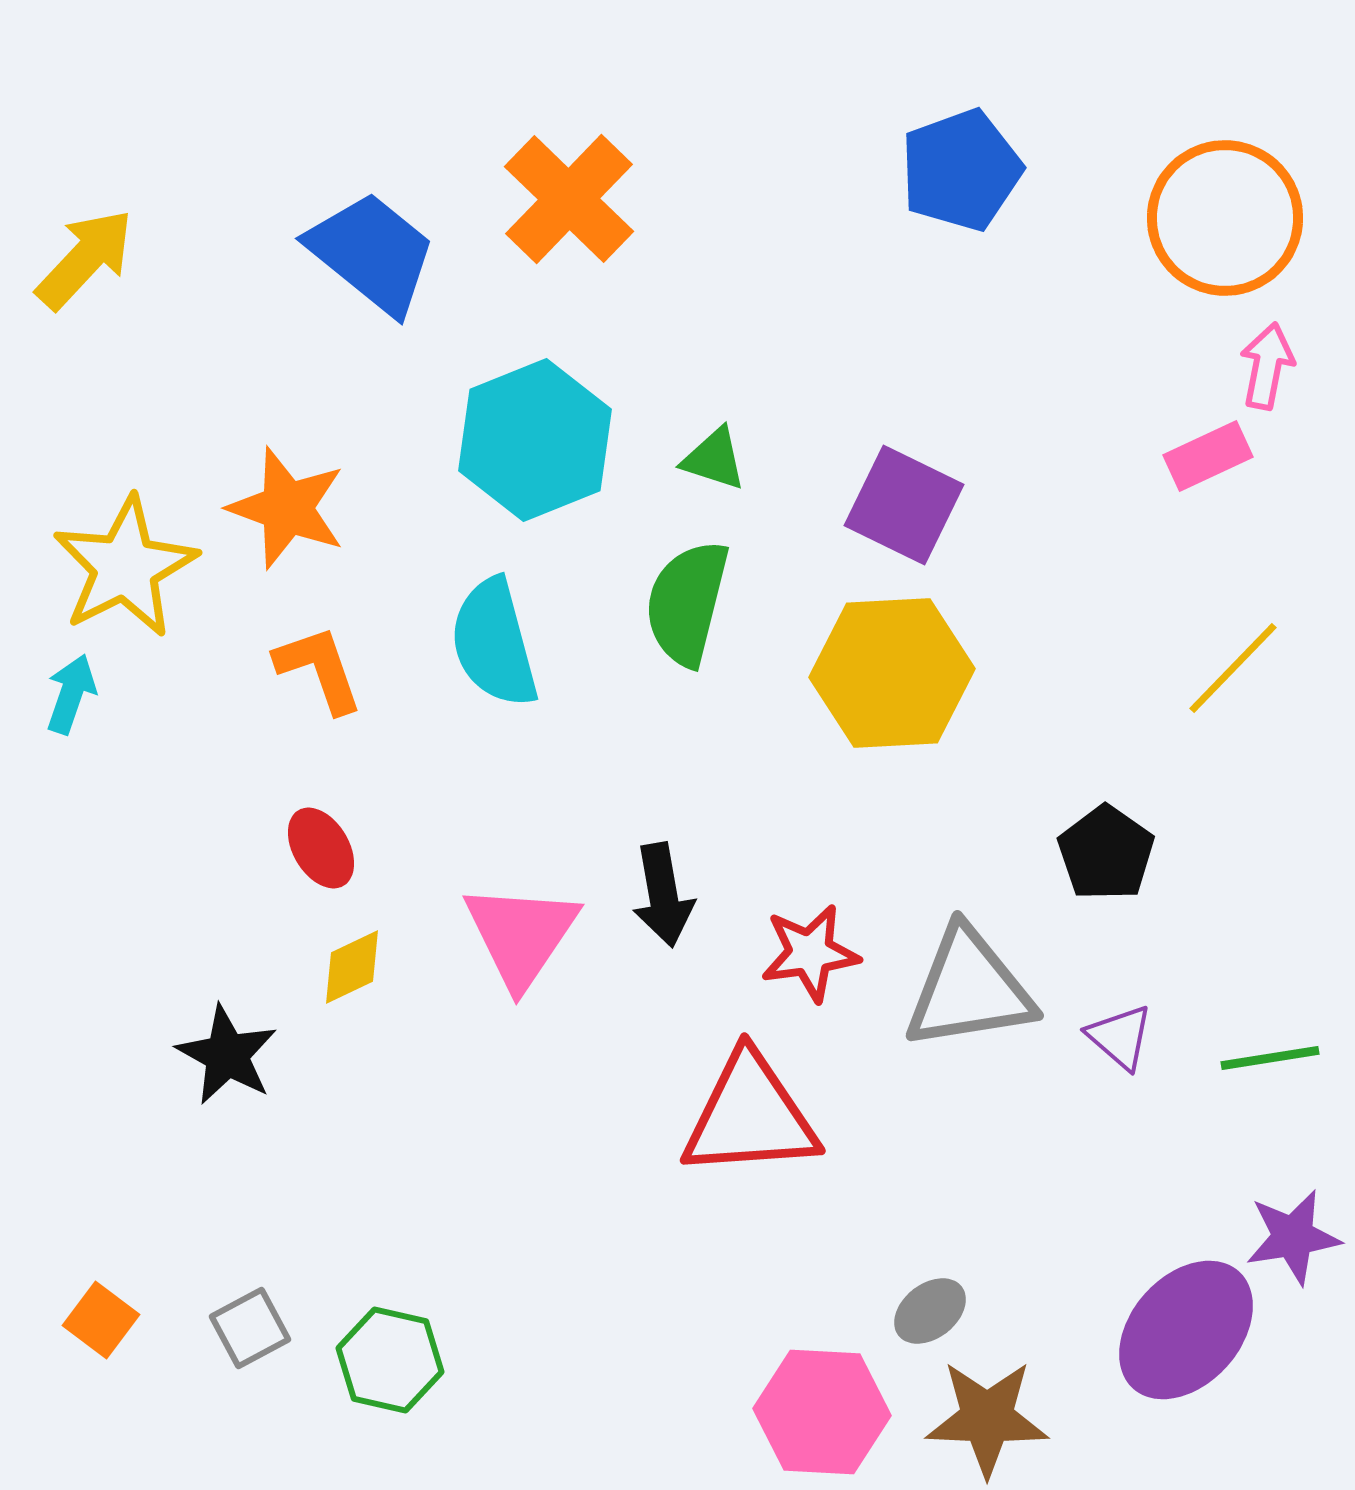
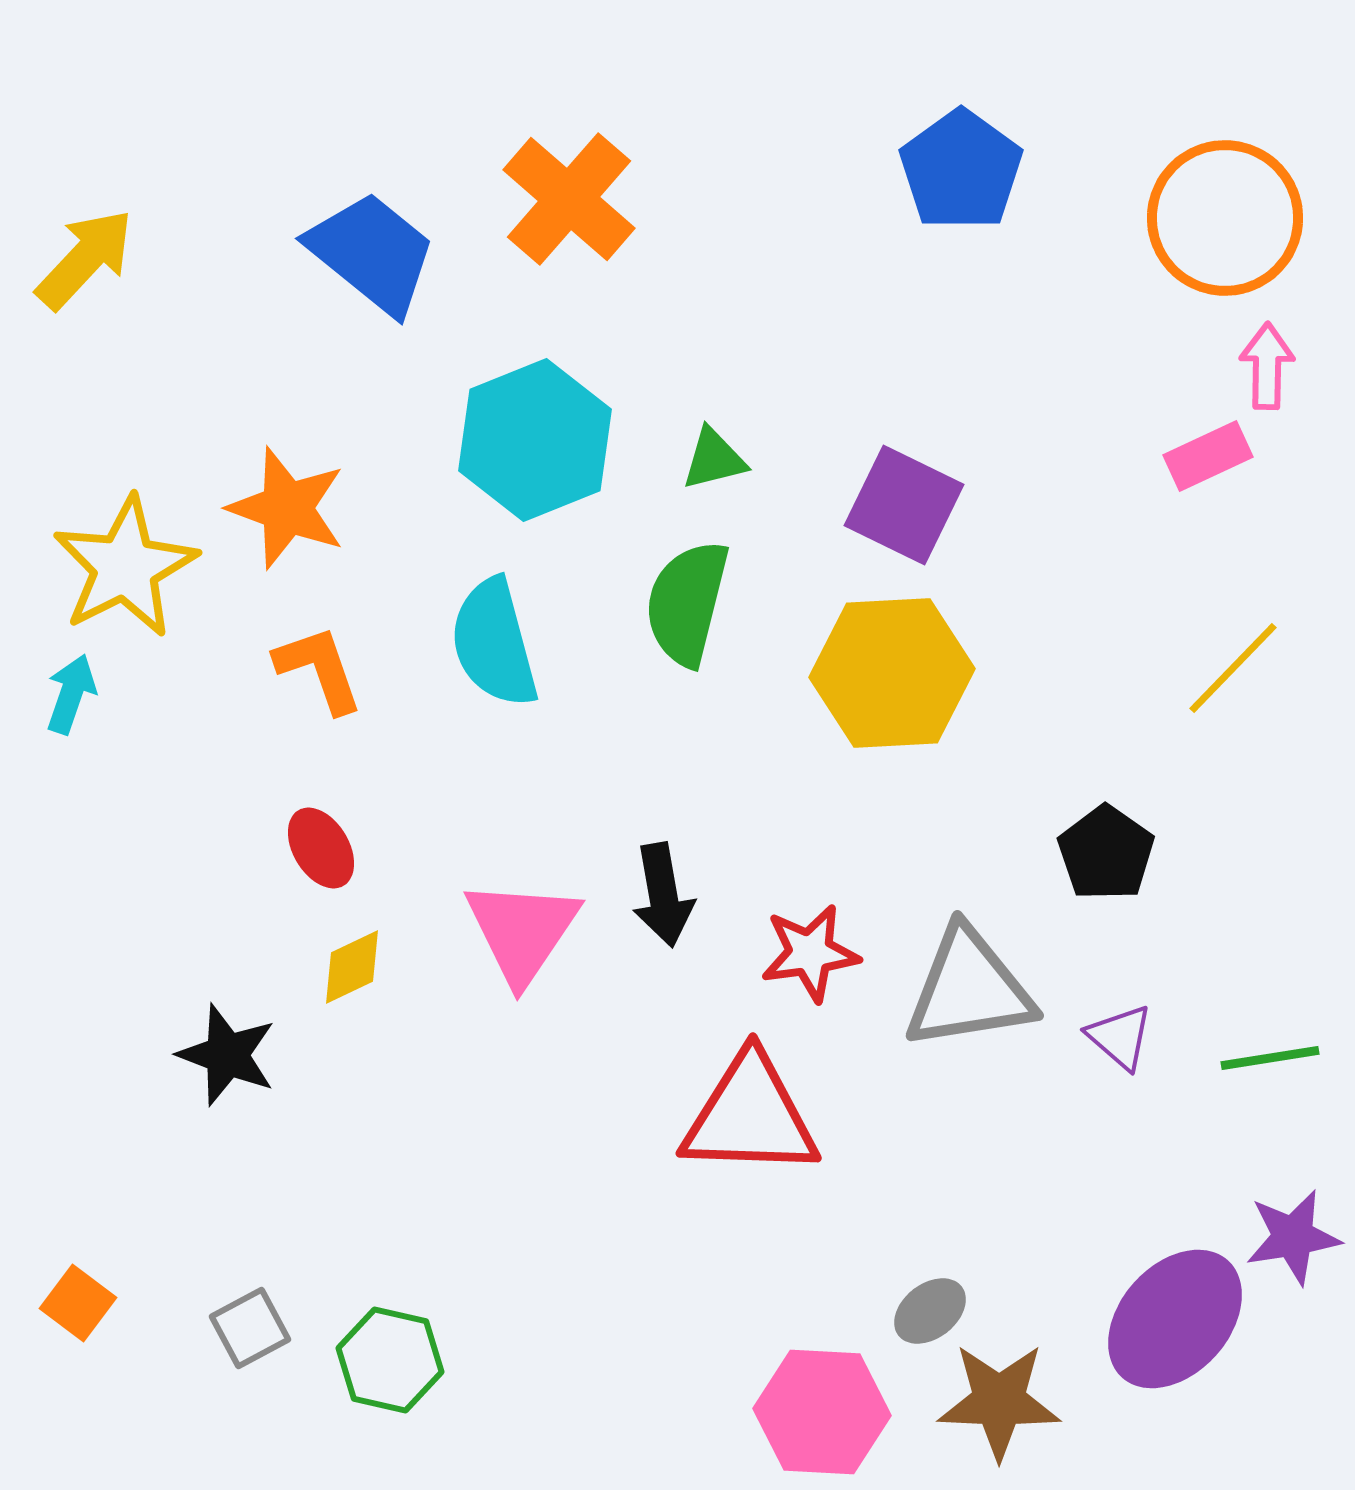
blue pentagon: rotated 16 degrees counterclockwise
orange cross: rotated 3 degrees counterclockwise
pink arrow: rotated 10 degrees counterclockwise
green triangle: rotated 32 degrees counterclockwise
pink triangle: moved 1 px right, 4 px up
black star: rotated 8 degrees counterclockwise
red triangle: rotated 6 degrees clockwise
orange square: moved 23 px left, 17 px up
purple ellipse: moved 11 px left, 11 px up
brown star: moved 12 px right, 17 px up
